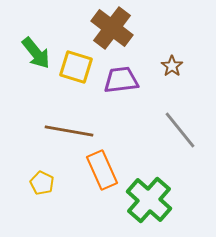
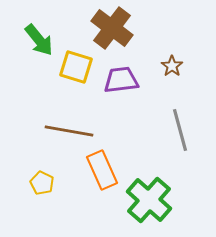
green arrow: moved 3 px right, 13 px up
gray line: rotated 24 degrees clockwise
